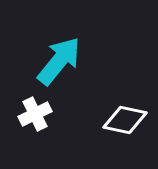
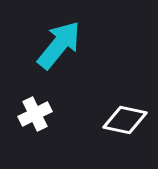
cyan arrow: moved 16 px up
